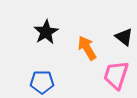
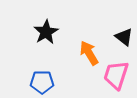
orange arrow: moved 2 px right, 5 px down
